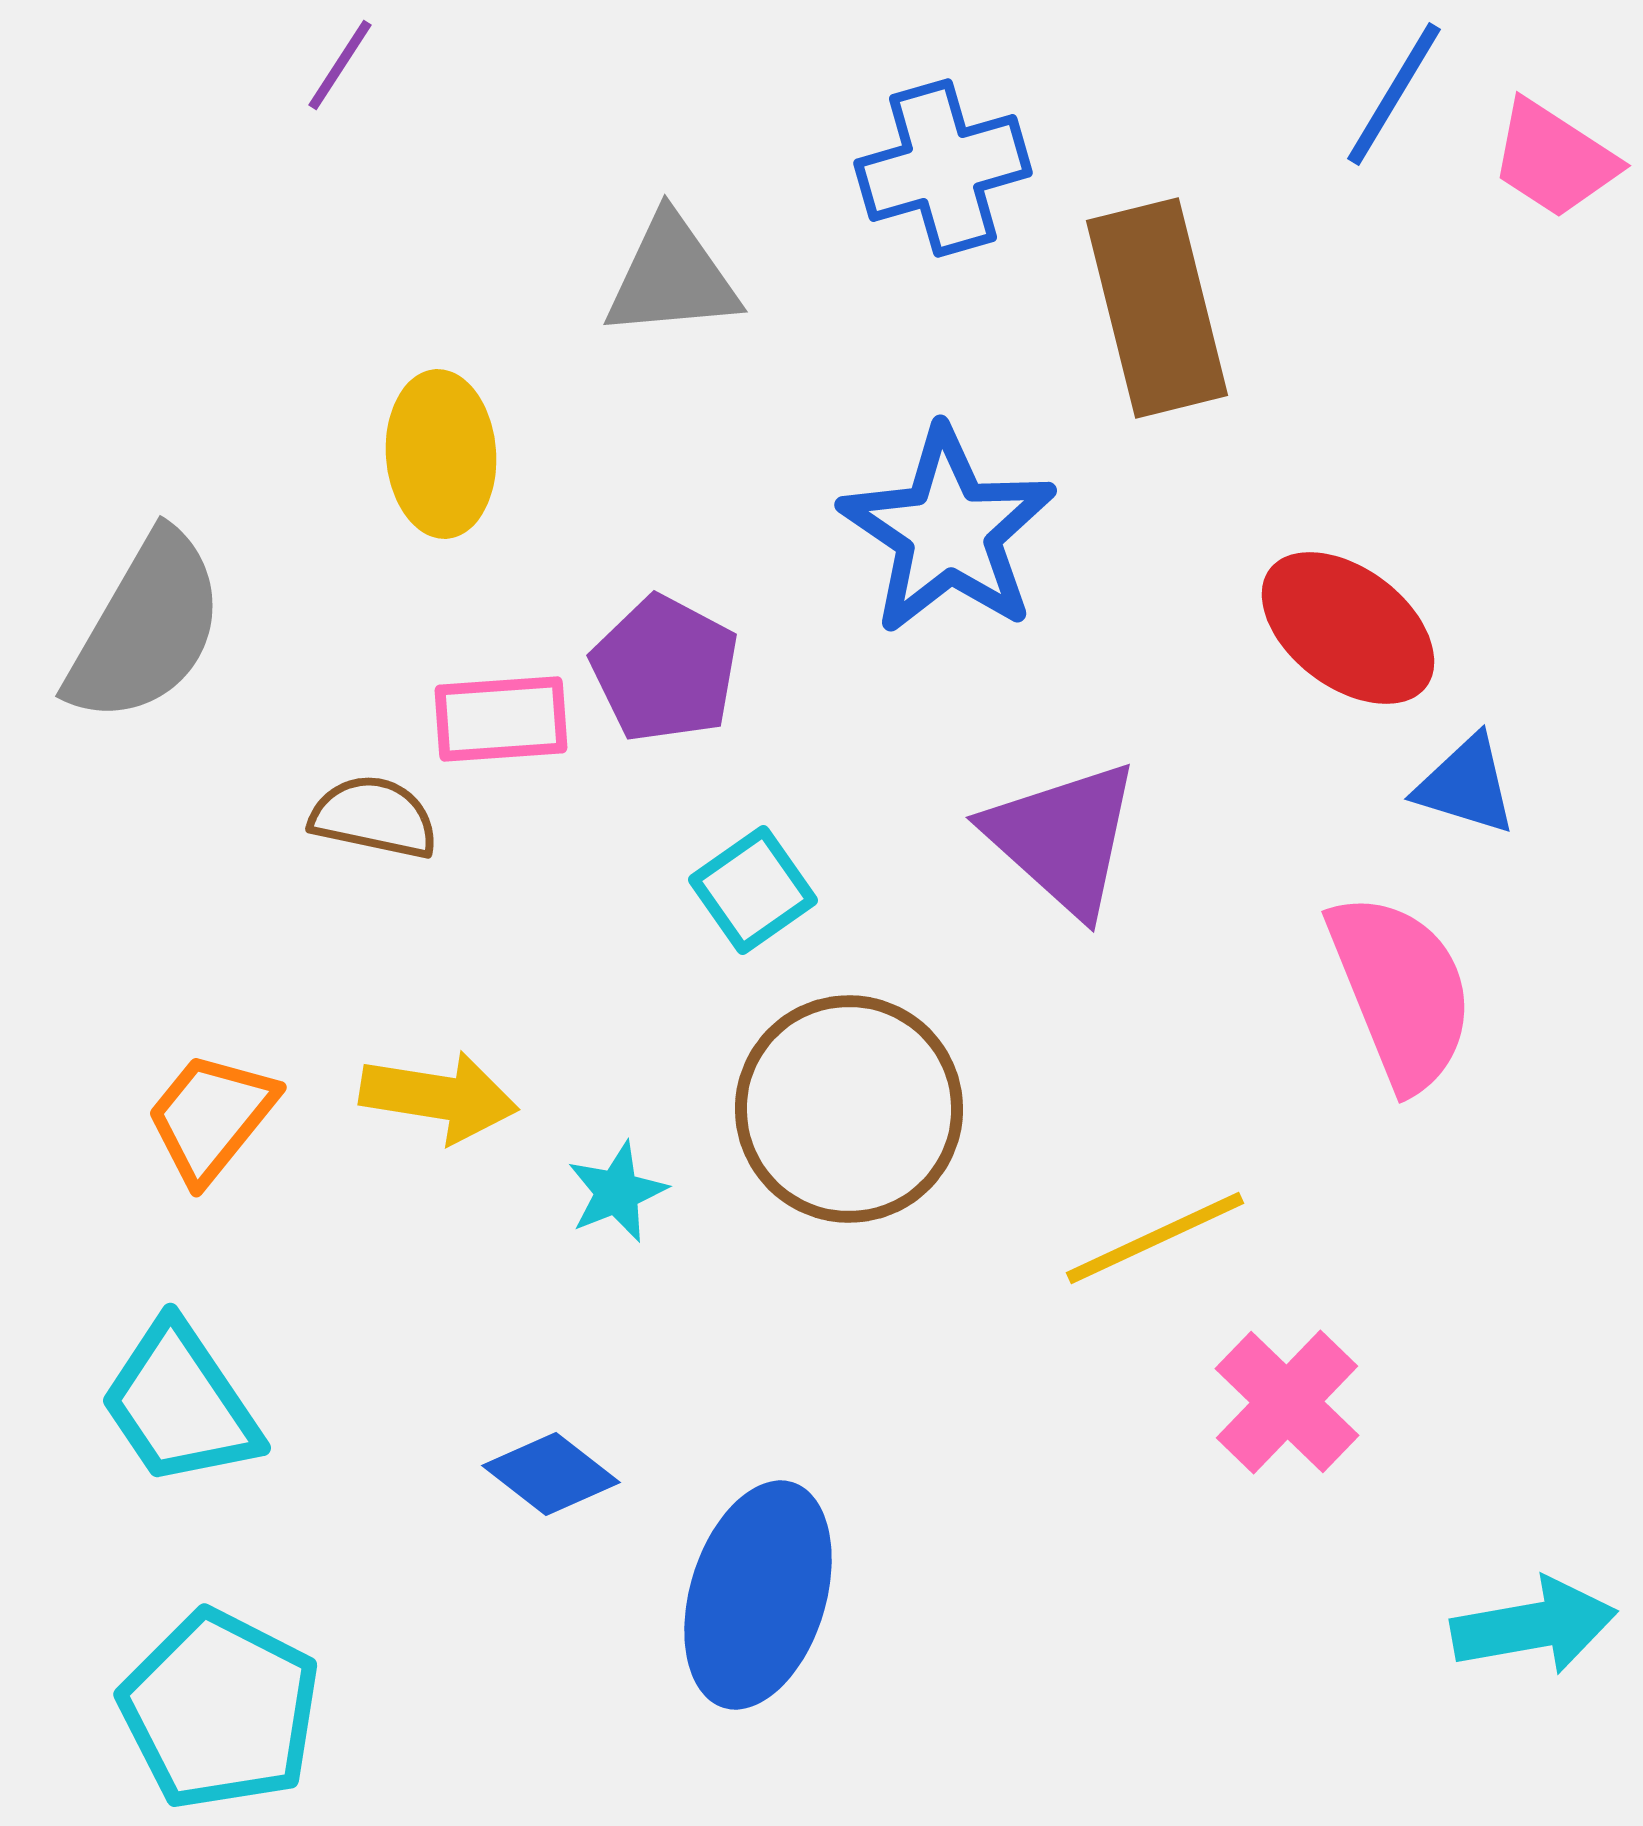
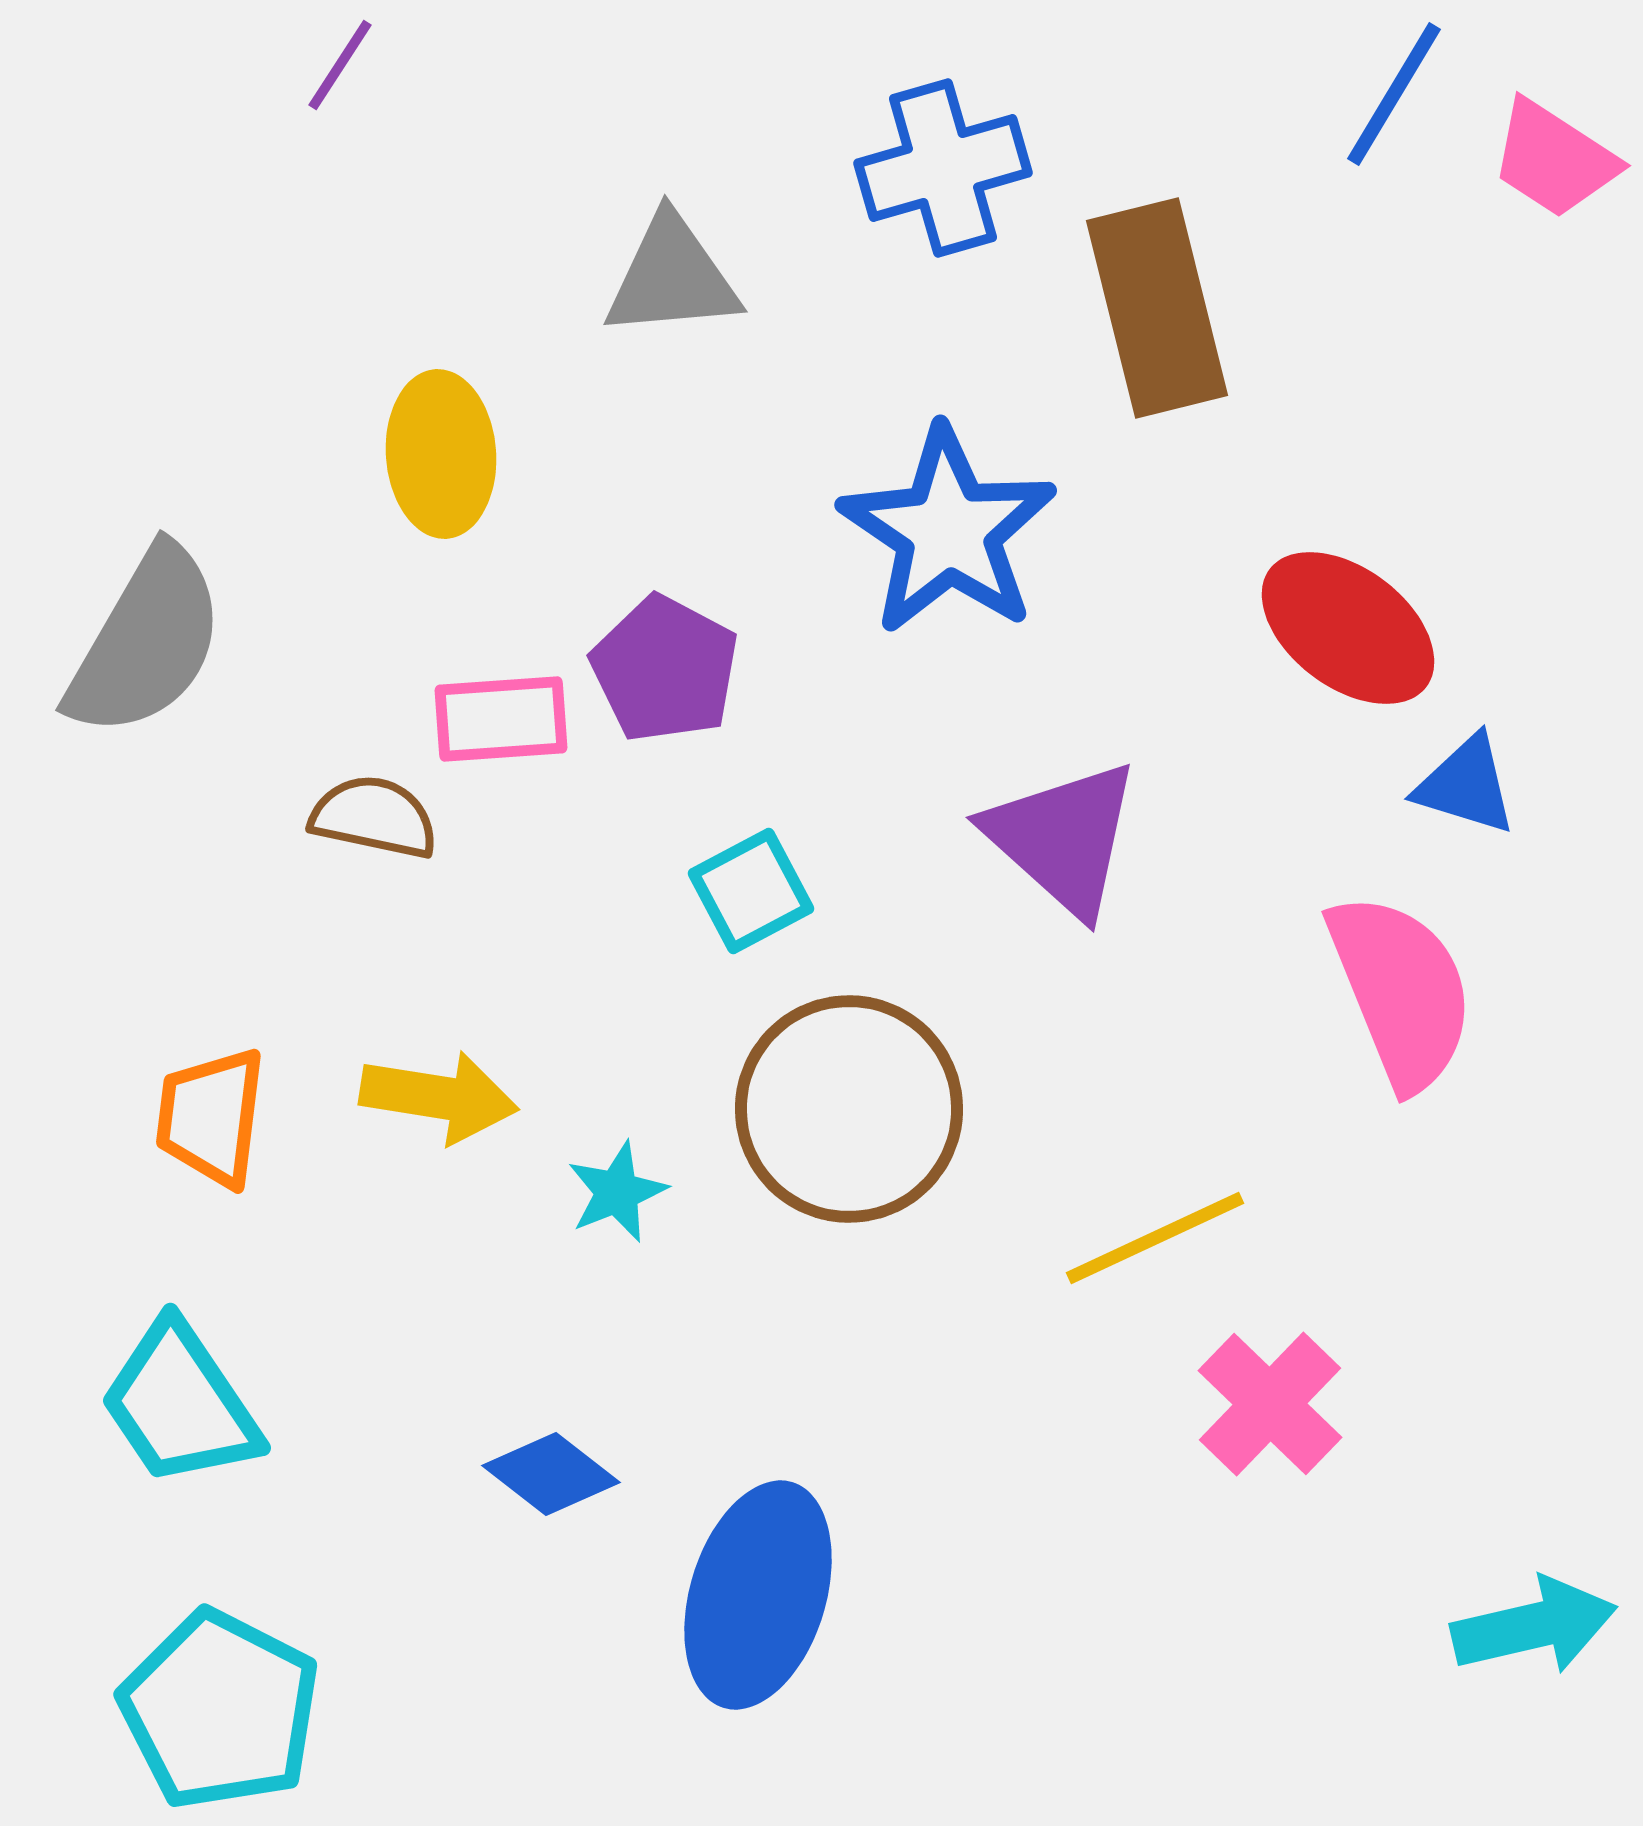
gray semicircle: moved 14 px down
cyan square: moved 2 px left, 1 px down; rotated 7 degrees clockwise
orange trapezoid: rotated 32 degrees counterclockwise
pink cross: moved 17 px left, 2 px down
cyan arrow: rotated 3 degrees counterclockwise
